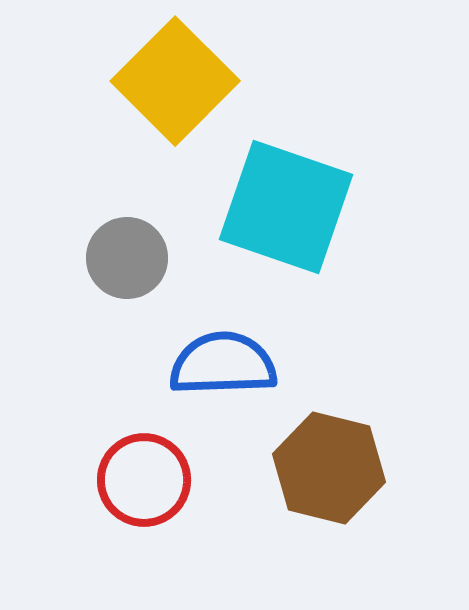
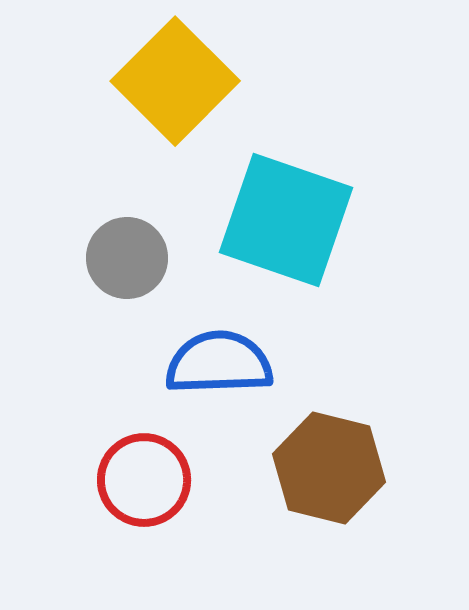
cyan square: moved 13 px down
blue semicircle: moved 4 px left, 1 px up
